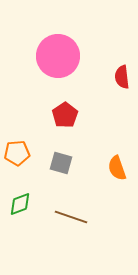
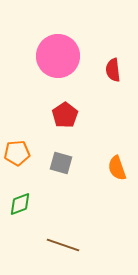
red semicircle: moved 9 px left, 7 px up
brown line: moved 8 px left, 28 px down
